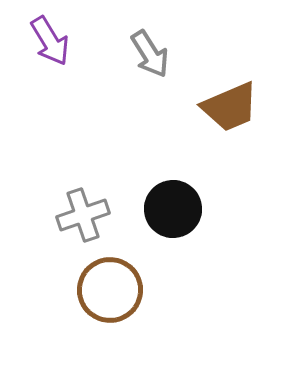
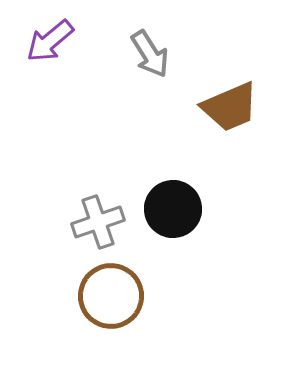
purple arrow: rotated 81 degrees clockwise
gray cross: moved 15 px right, 7 px down
brown circle: moved 1 px right, 6 px down
